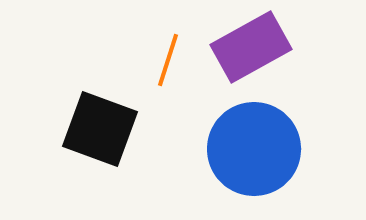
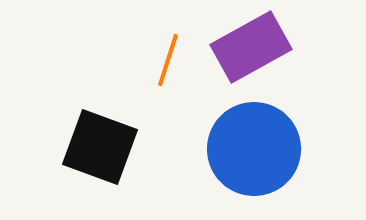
black square: moved 18 px down
